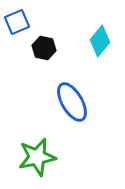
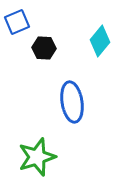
black hexagon: rotated 10 degrees counterclockwise
blue ellipse: rotated 21 degrees clockwise
green star: rotated 6 degrees counterclockwise
